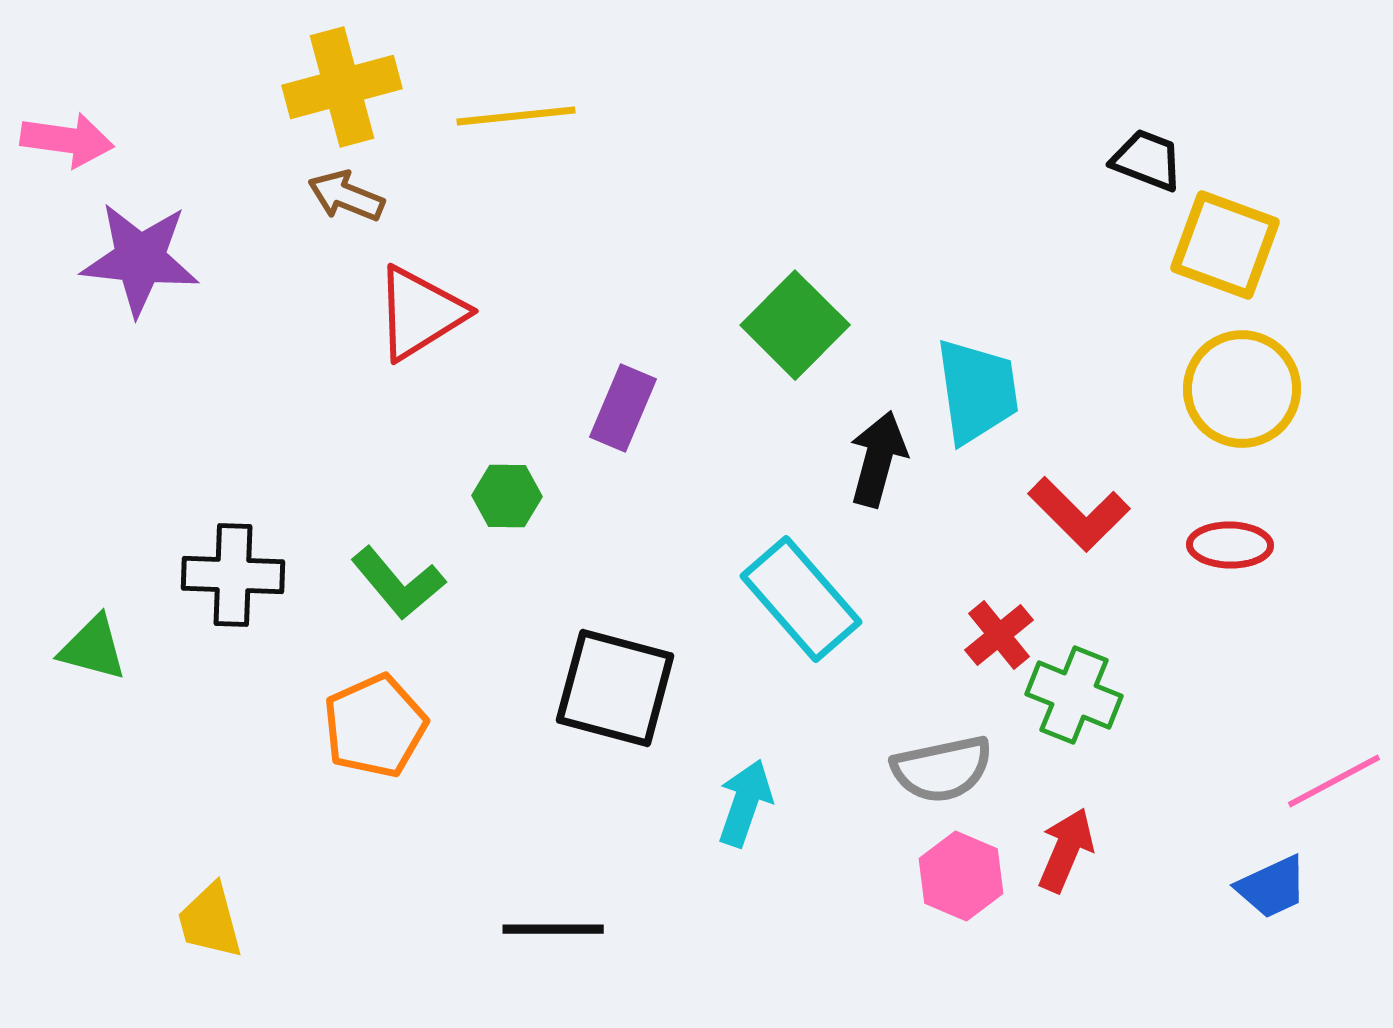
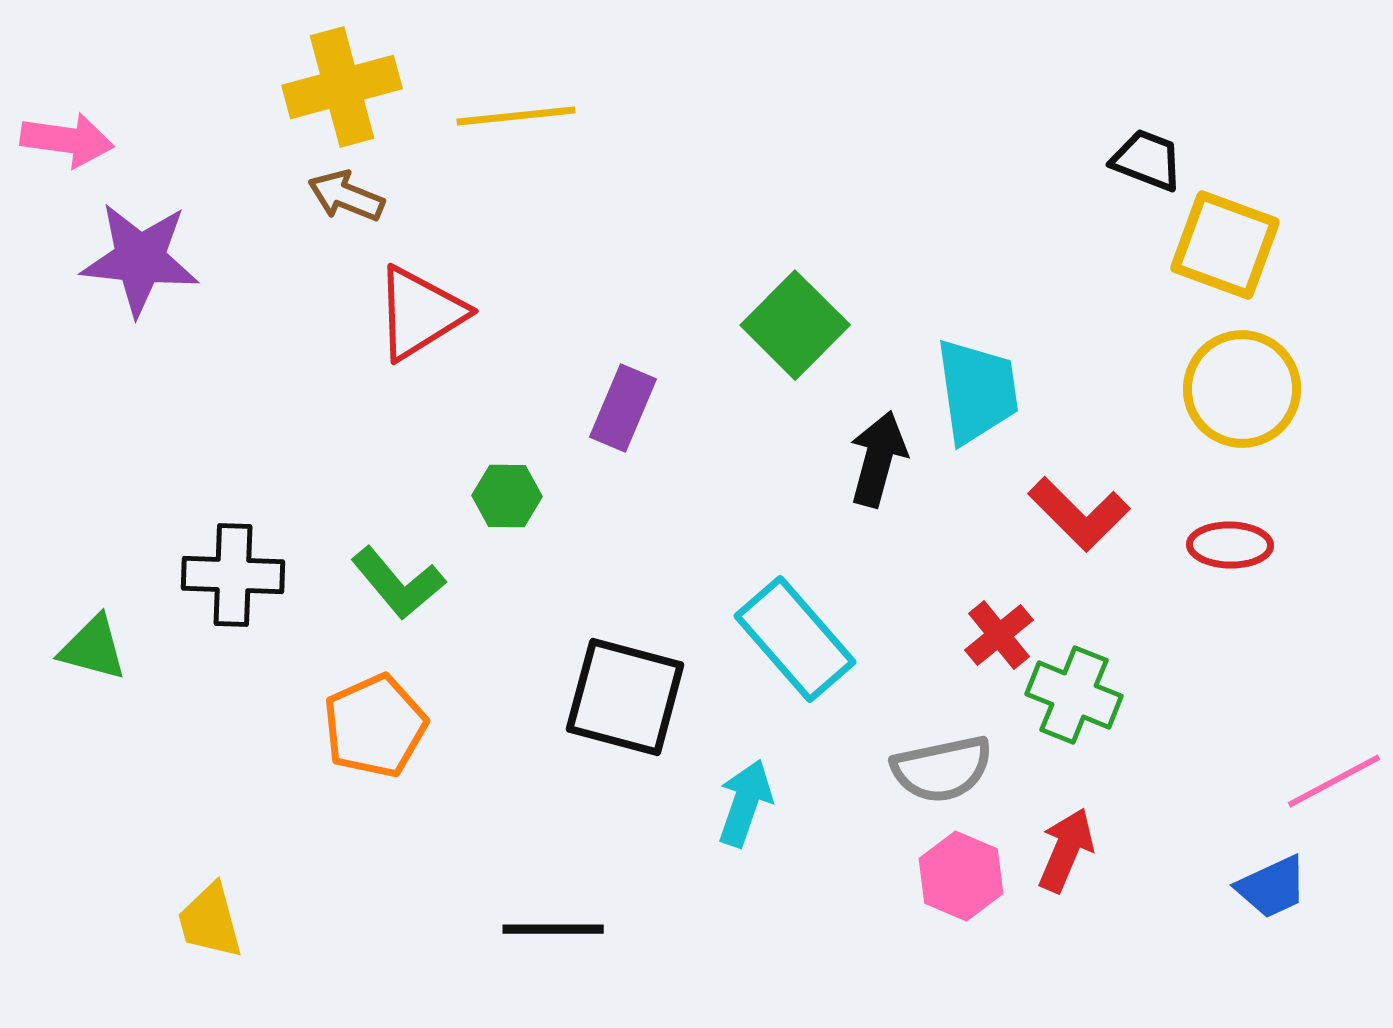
cyan rectangle: moved 6 px left, 40 px down
black square: moved 10 px right, 9 px down
